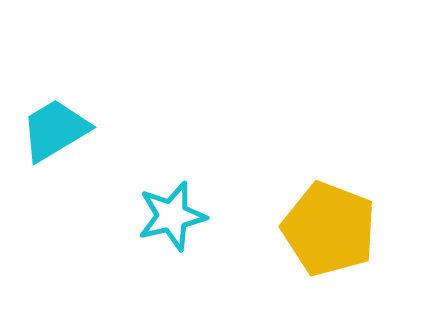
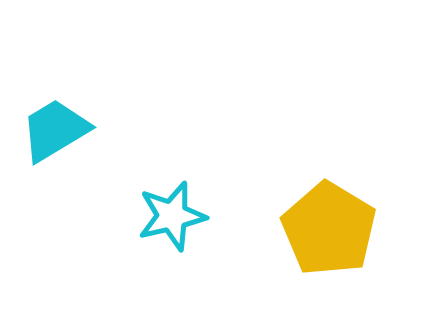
yellow pentagon: rotated 10 degrees clockwise
